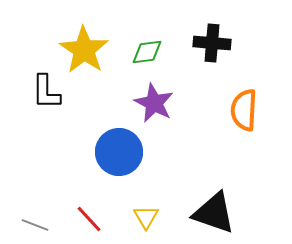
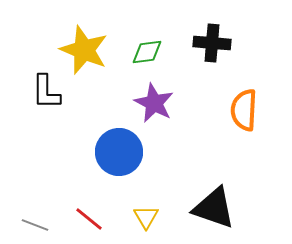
yellow star: rotated 12 degrees counterclockwise
black triangle: moved 5 px up
red line: rotated 8 degrees counterclockwise
